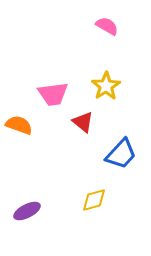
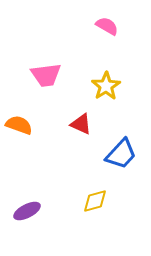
pink trapezoid: moved 7 px left, 19 px up
red triangle: moved 2 px left, 2 px down; rotated 15 degrees counterclockwise
yellow diamond: moved 1 px right, 1 px down
